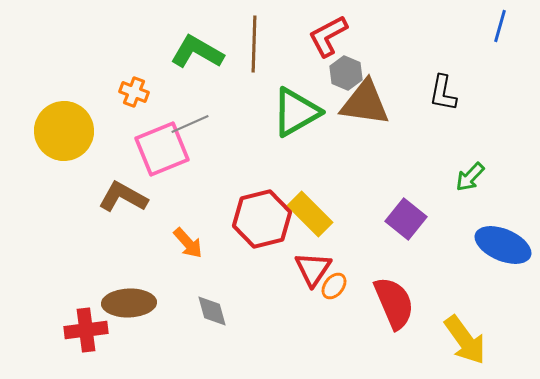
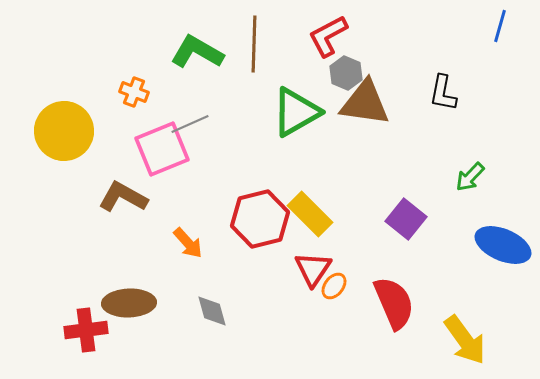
red hexagon: moved 2 px left
